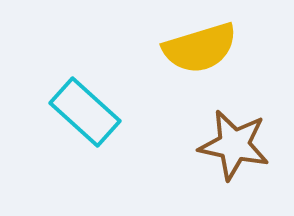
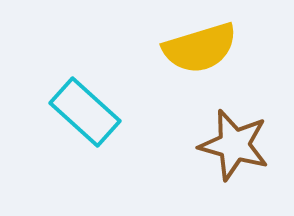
brown star: rotated 4 degrees clockwise
